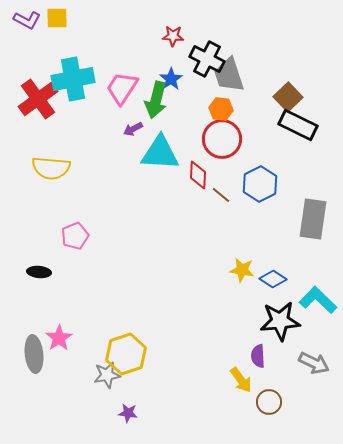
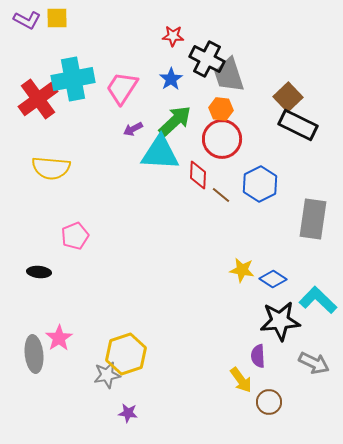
green arrow: moved 19 px right, 21 px down; rotated 147 degrees counterclockwise
